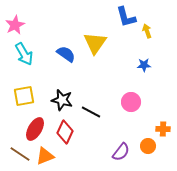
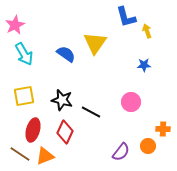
red ellipse: moved 2 px left, 1 px down; rotated 15 degrees counterclockwise
